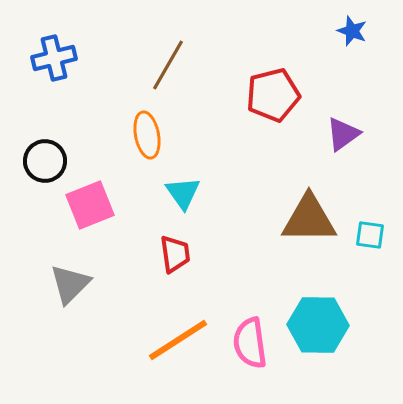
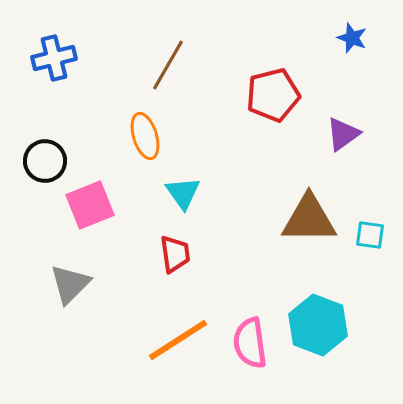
blue star: moved 7 px down
orange ellipse: moved 2 px left, 1 px down; rotated 6 degrees counterclockwise
cyan hexagon: rotated 20 degrees clockwise
